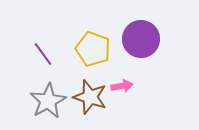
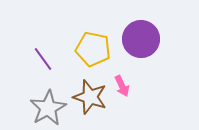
yellow pentagon: rotated 8 degrees counterclockwise
purple line: moved 5 px down
pink arrow: rotated 75 degrees clockwise
gray star: moved 7 px down
